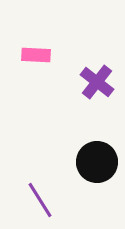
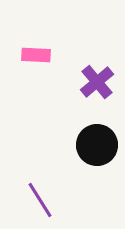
purple cross: rotated 12 degrees clockwise
black circle: moved 17 px up
